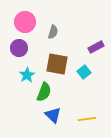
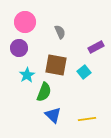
gray semicircle: moved 7 px right; rotated 40 degrees counterclockwise
brown square: moved 1 px left, 1 px down
